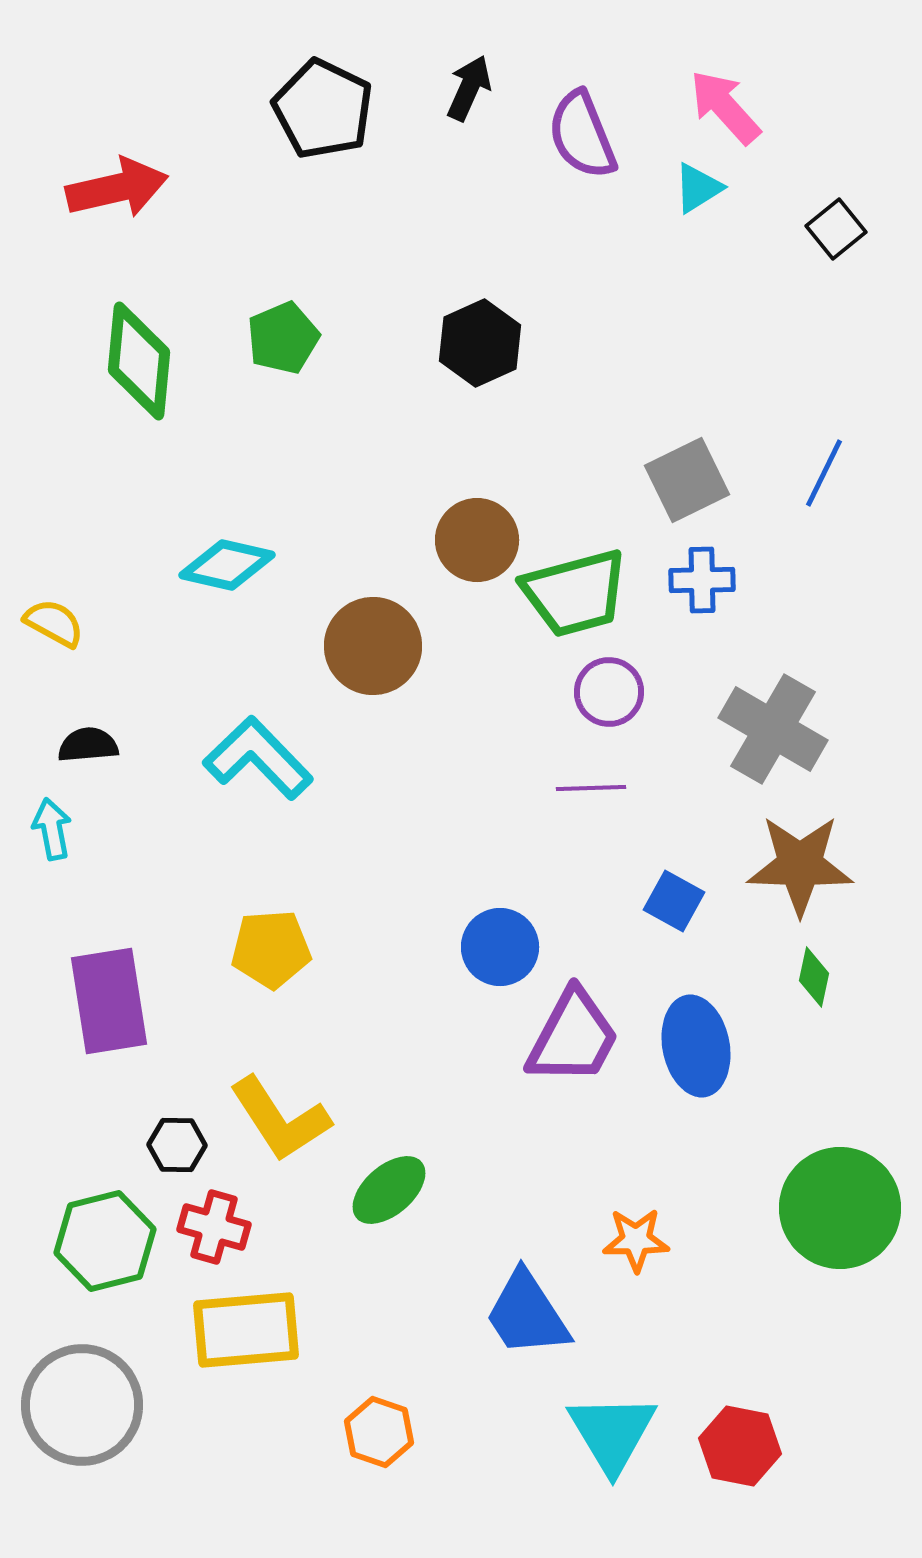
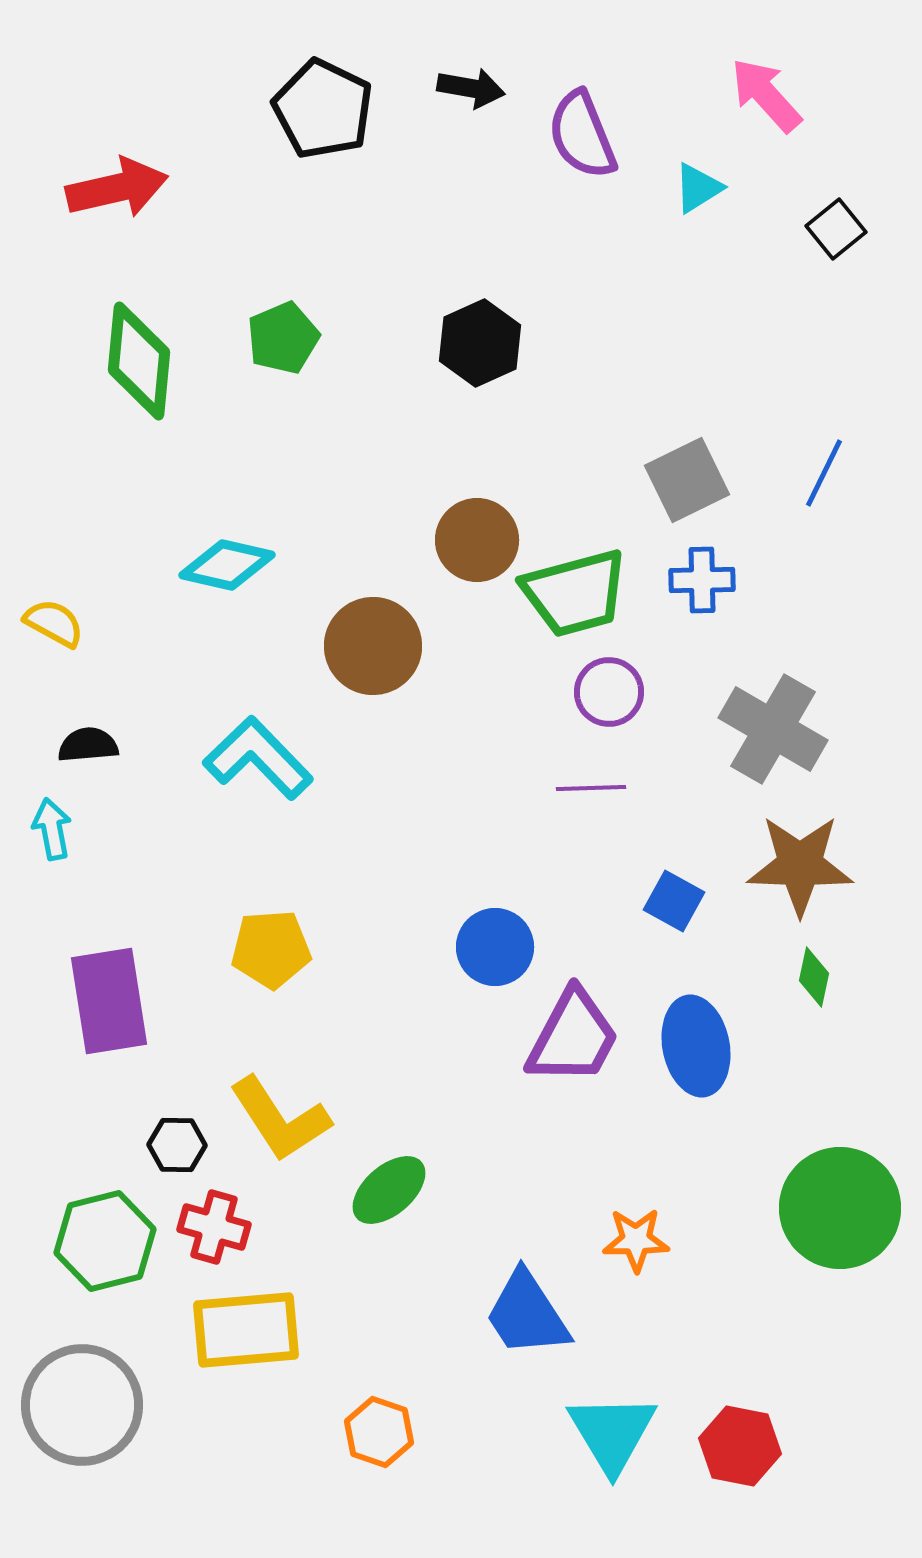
black arrow at (469, 88): moved 2 px right; rotated 76 degrees clockwise
pink arrow at (725, 107): moved 41 px right, 12 px up
blue circle at (500, 947): moved 5 px left
